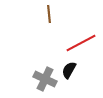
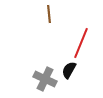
red line: rotated 40 degrees counterclockwise
